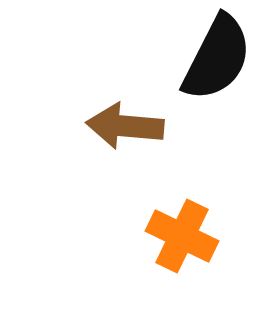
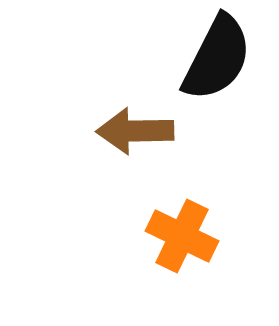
brown arrow: moved 10 px right, 5 px down; rotated 6 degrees counterclockwise
